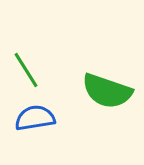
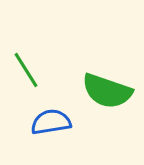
blue semicircle: moved 16 px right, 4 px down
